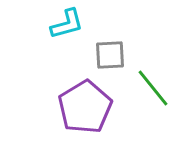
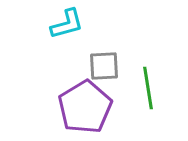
gray square: moved 6 px left, 11 px down
green line: moved 5 px left; rotated 30 degrees clockwise
